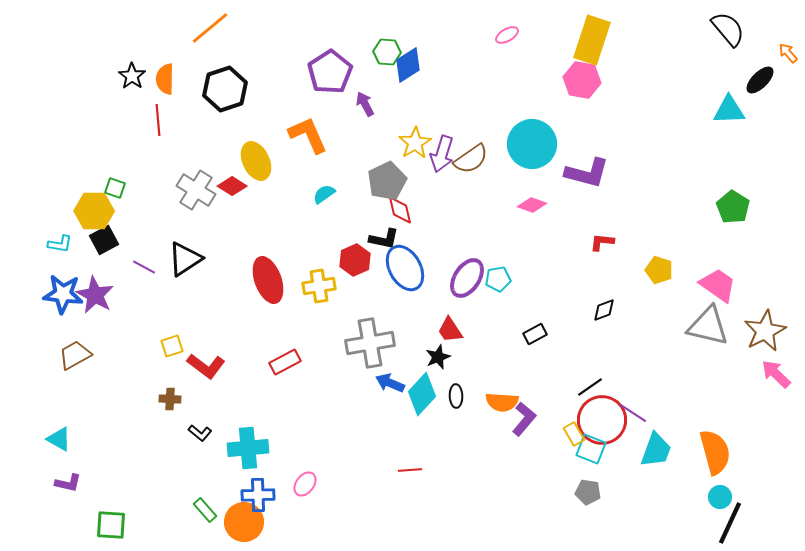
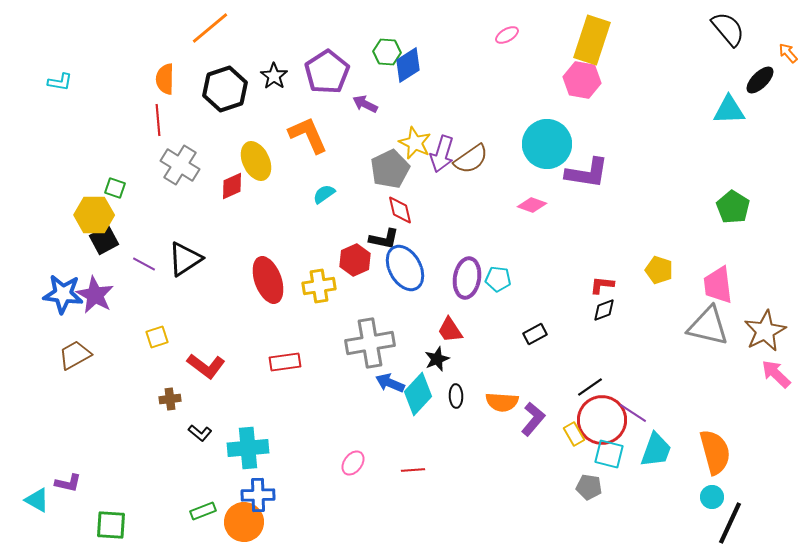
purple pentagon at (330, 72): moved 3 px left
black star at (132, 76): moved 142 px right
purple arrow at (365, 104): rotated 35 degrees counterclockwise
yellow star at (415, 143): rotated 16 degrees counterclockwise
cyan circle at (532, 144): moved 15 px right
purple L-shape at (587, 173): rotated 6 degrees counterclockwise
gray pentagon at (387, 181): moved 3 px right, 12 px up
red diamond at (232, 186): rotated 56 degrees counterclockwise
gray cross at (196, 190): moved 16 px left, 25 px up
yellow hexagon at (94, 211): moved 4 px down
red L-shape at (602, 242): moved 43 px down
cyan L-shape at (60, 244): moved 162 px up
purple line at (144, 267): moved 3 px up
purple ellipse at (467, 278): rotated 24 degrees counterclockwise
cyan pentagon at (498, 279): rotated 15 degrees clockwise
pink trapezoid at (718, 285): rotated 132 degrees counterclockwise
yellow square at (172, 346): moved 15 px left, 9 px up
black star at (438, 357): moved 1 px left, 2 px down
red rectangle at (285, 362): rotated 20 degrees clockwise
cyan diamond at (422, 394): moved 4 px left
brown cross at (170, 399): rotated 10 degrees counterclockwise
purple L-shape at (524, 419): moved 9 px right
cyan triangle at (59, 439): moved 22 px left, 61 px down
cyan square at (591, 449): moved 18 px right, 5 px down; rotated 8 degrees counterclockwise
red line at (410, 470): moved 3 px right
pink ellipse at (305, 484): moved 48 px right, 21 px up
gray pentagon at (588, 492): moved 1 px right, 5 px up
cyan circle at (720, 497): moved 8 px left
green rectangle at (205, 510): moved 2 px left, 1 px down; rotated 70 degrees counterclockwise
